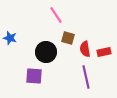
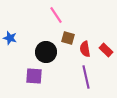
red rectangle: moved 2 px right, 2 px up; rotated 56 degrees clockwise
